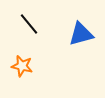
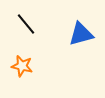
black line: moved 3 px left
